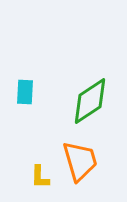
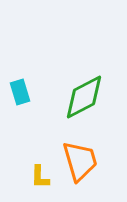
cyan rectangle: moved 5 px left; rotated 20 degrees counterclockwise
green diamond: moved 6 px left, 4 px up; rotated 6 degrees clockwise
